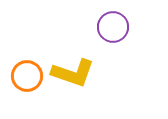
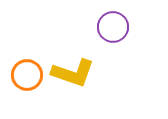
orange circle: moved 1 px up
